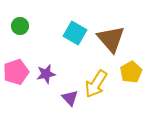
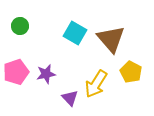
yellow pentagon: rotated 15 degrees counterclockwise
